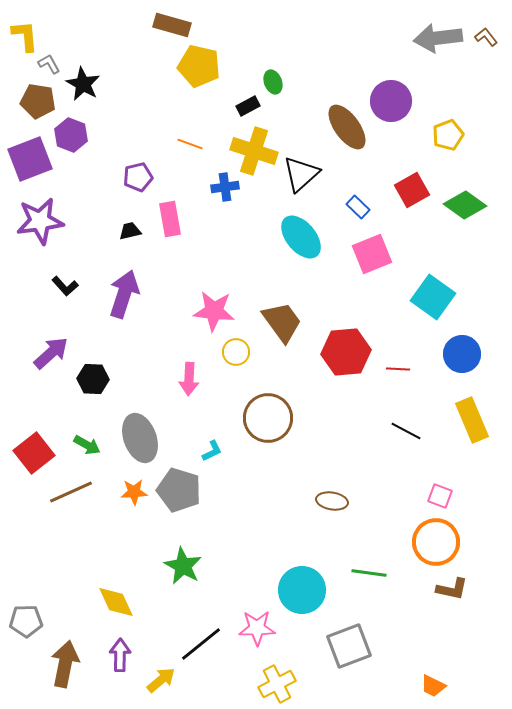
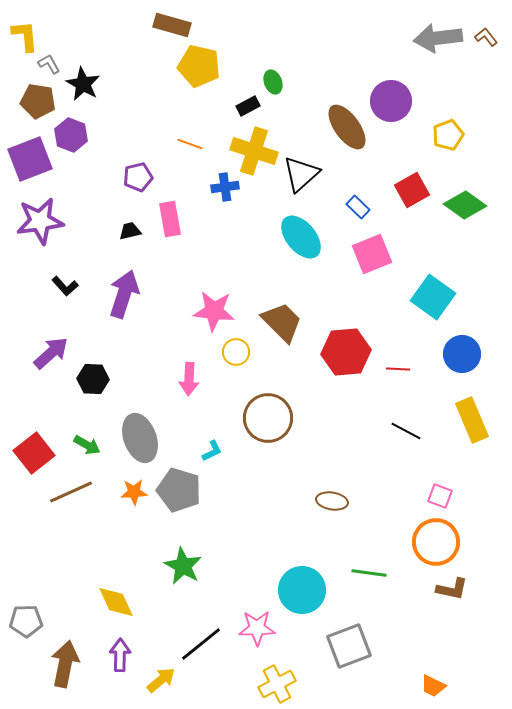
brown trapezoid at (282, 322): rotated 9 degrees counterclockwise
